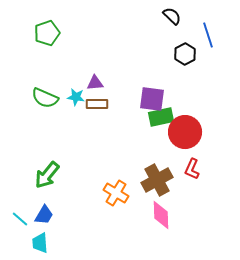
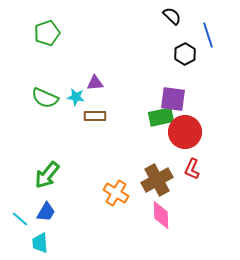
purple square: moved 21 px right
brown rectangle: moved 2 px left, 12 px down
blue trapezoid: moved 2 px right, 3 px up
